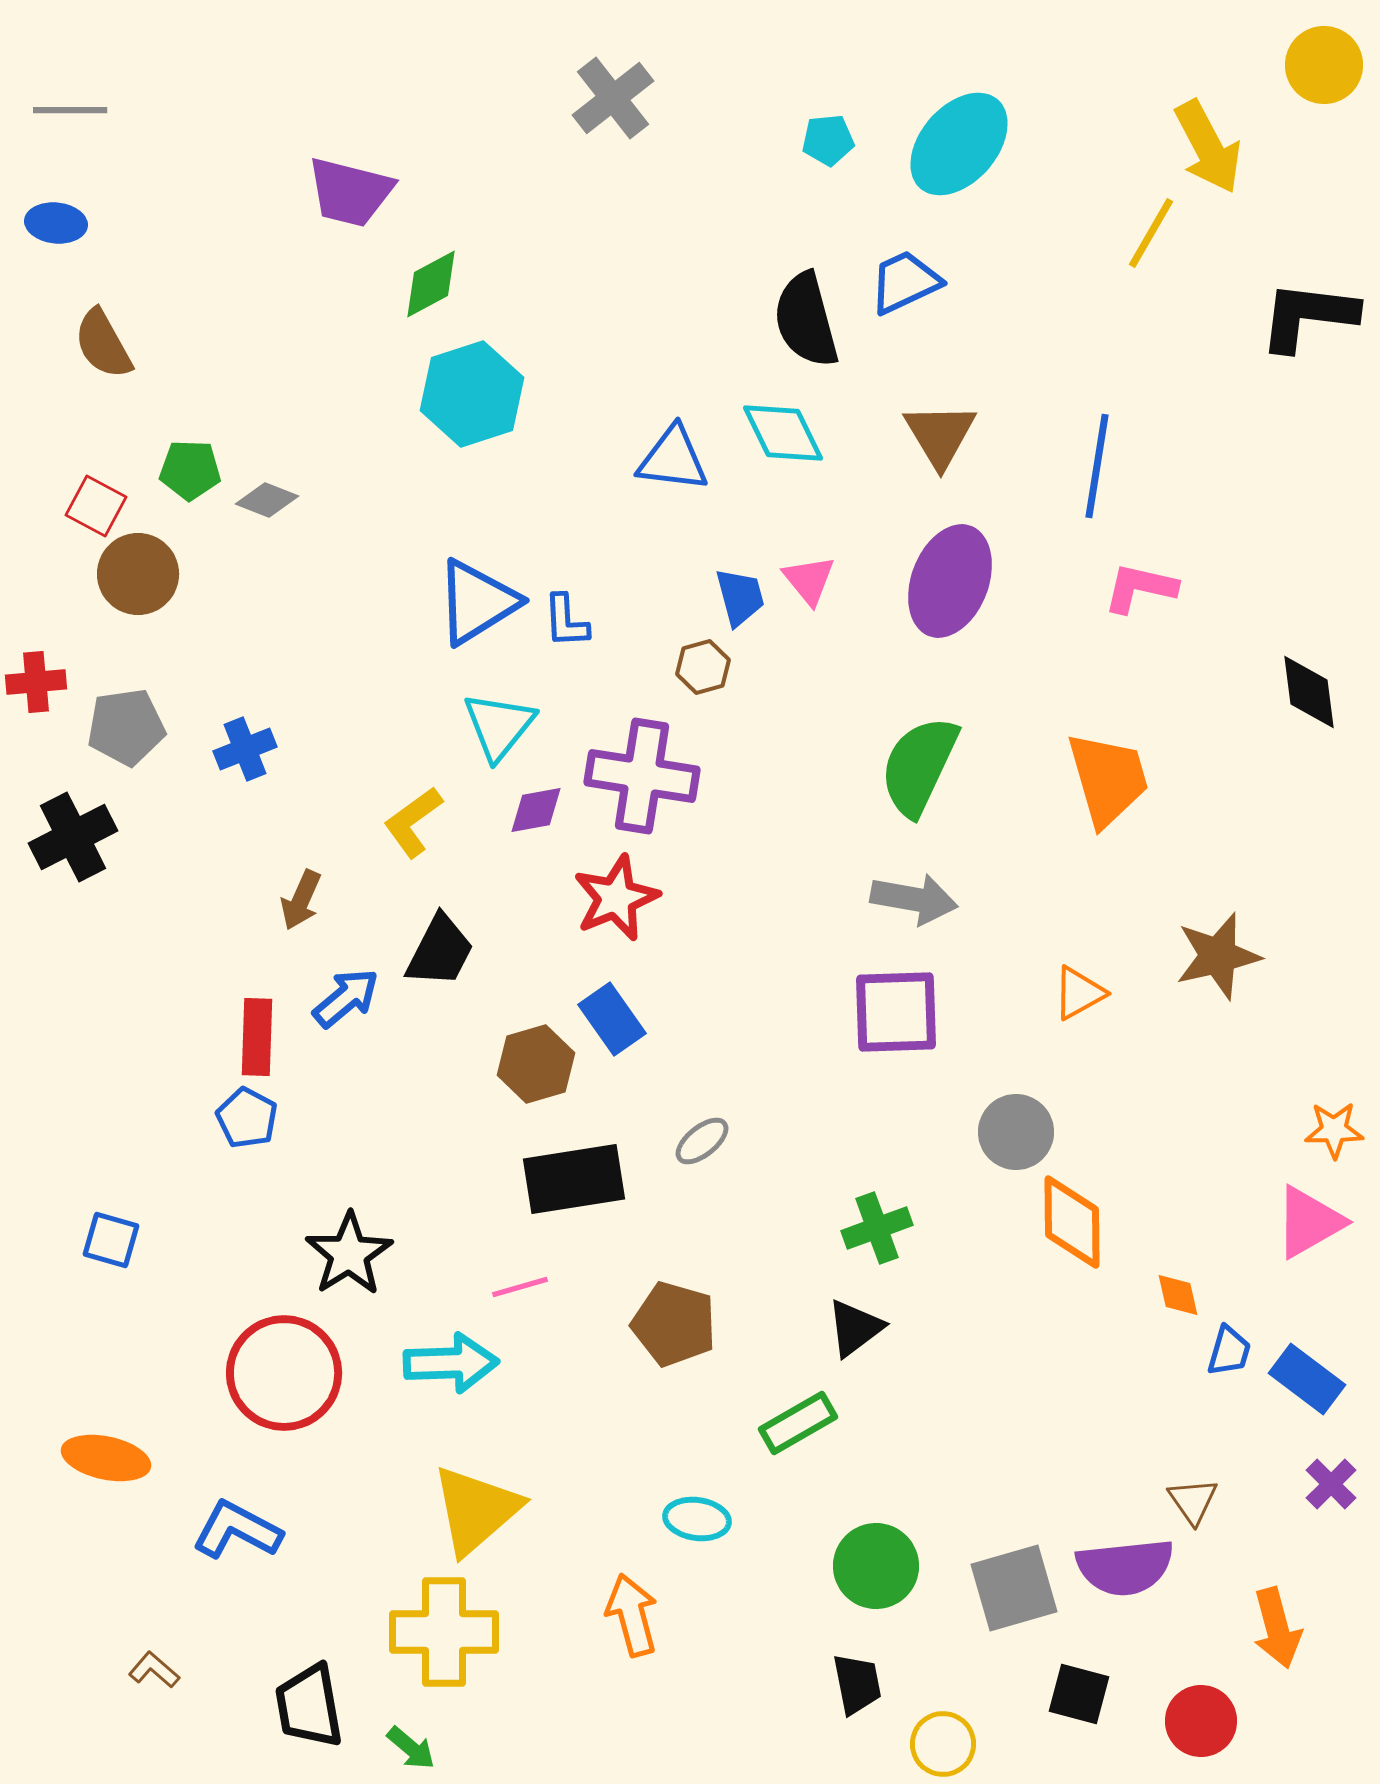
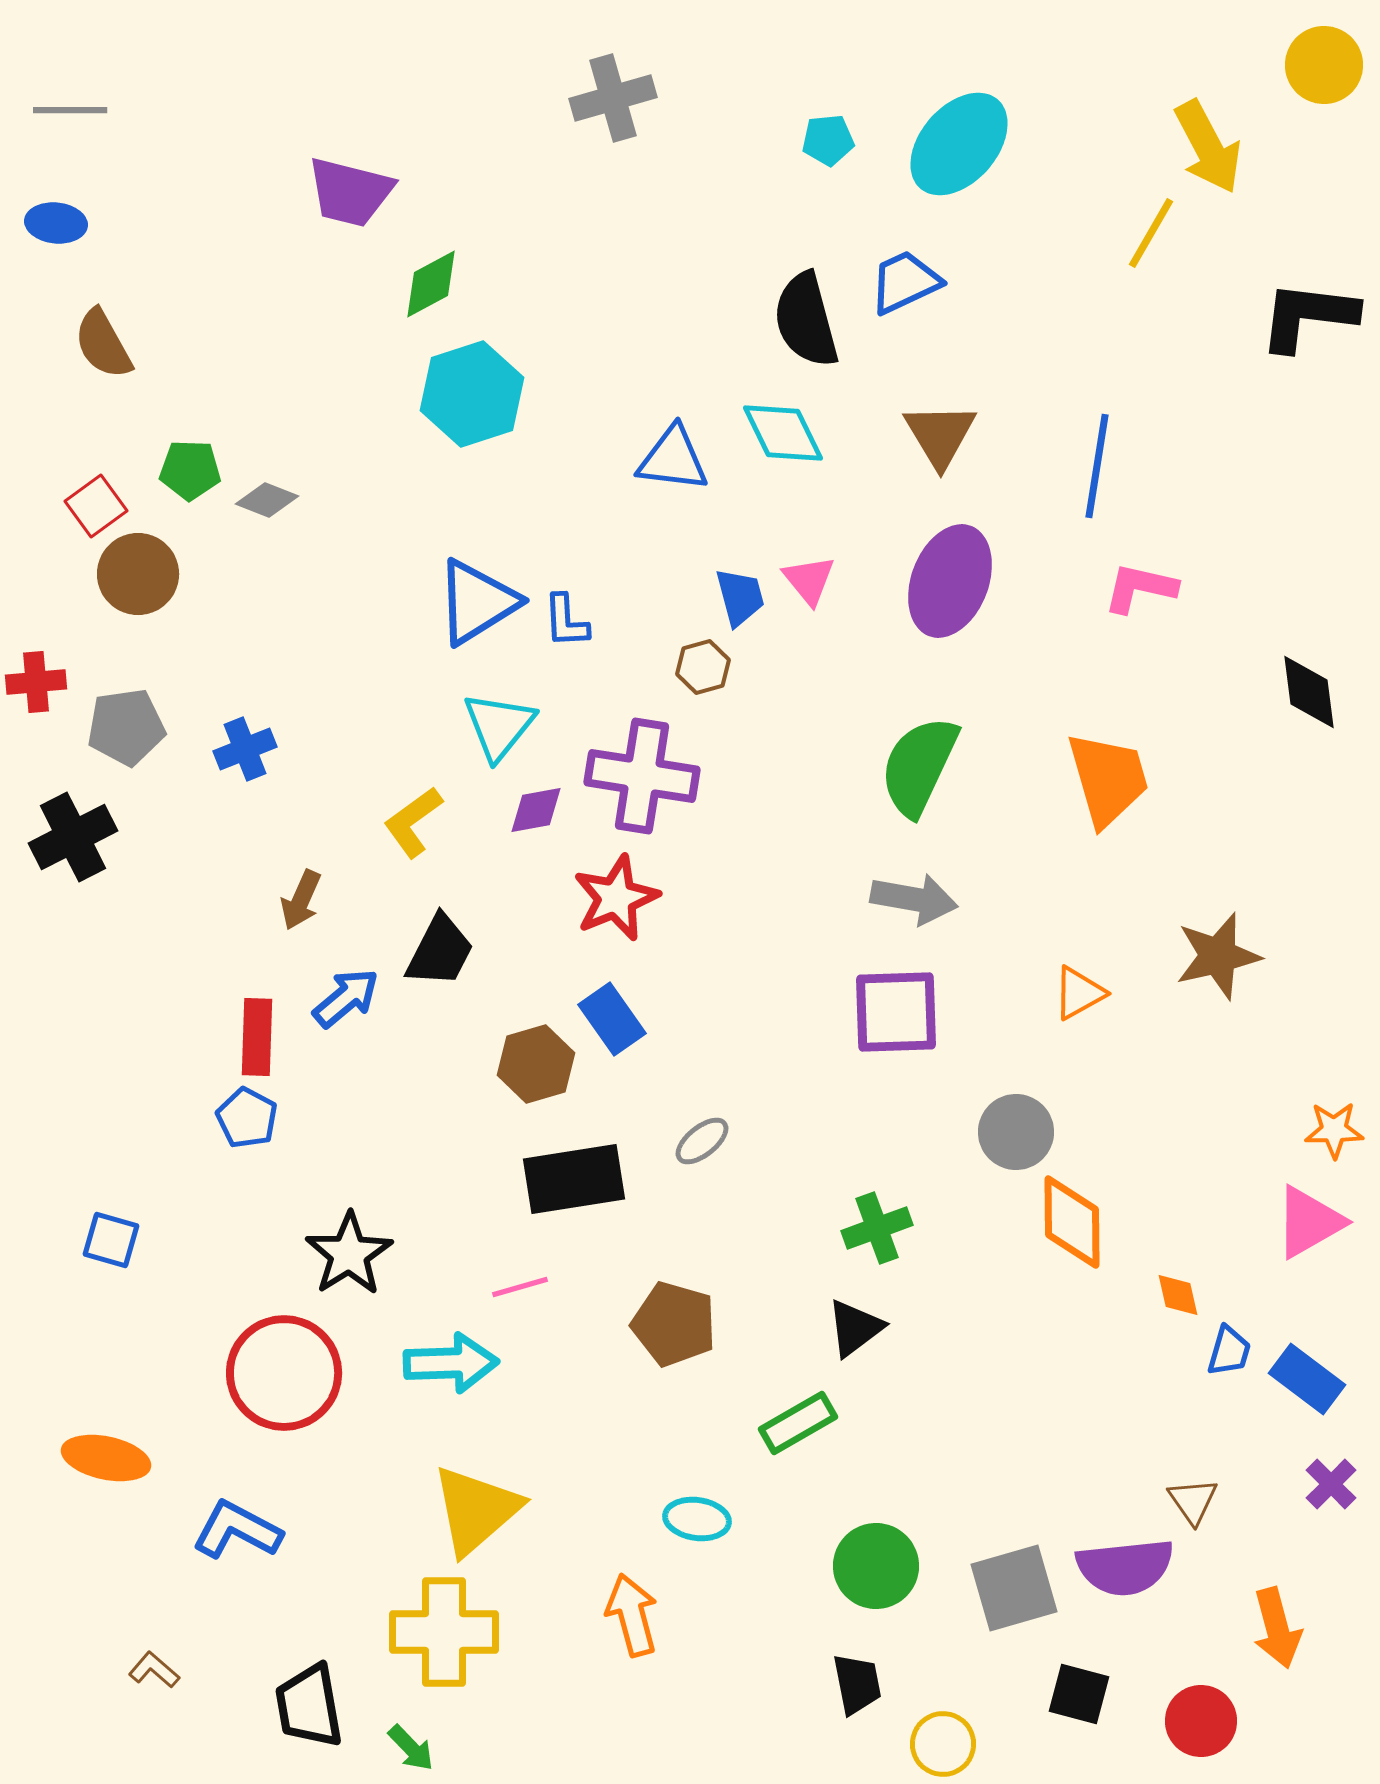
gray cross at (613, 98): rotated 22 degrees clockwise
red square at (96, 506): rotated 26 degrees clockwise
green arrow at (411, 1748): rotated 6 degrees clockwise
